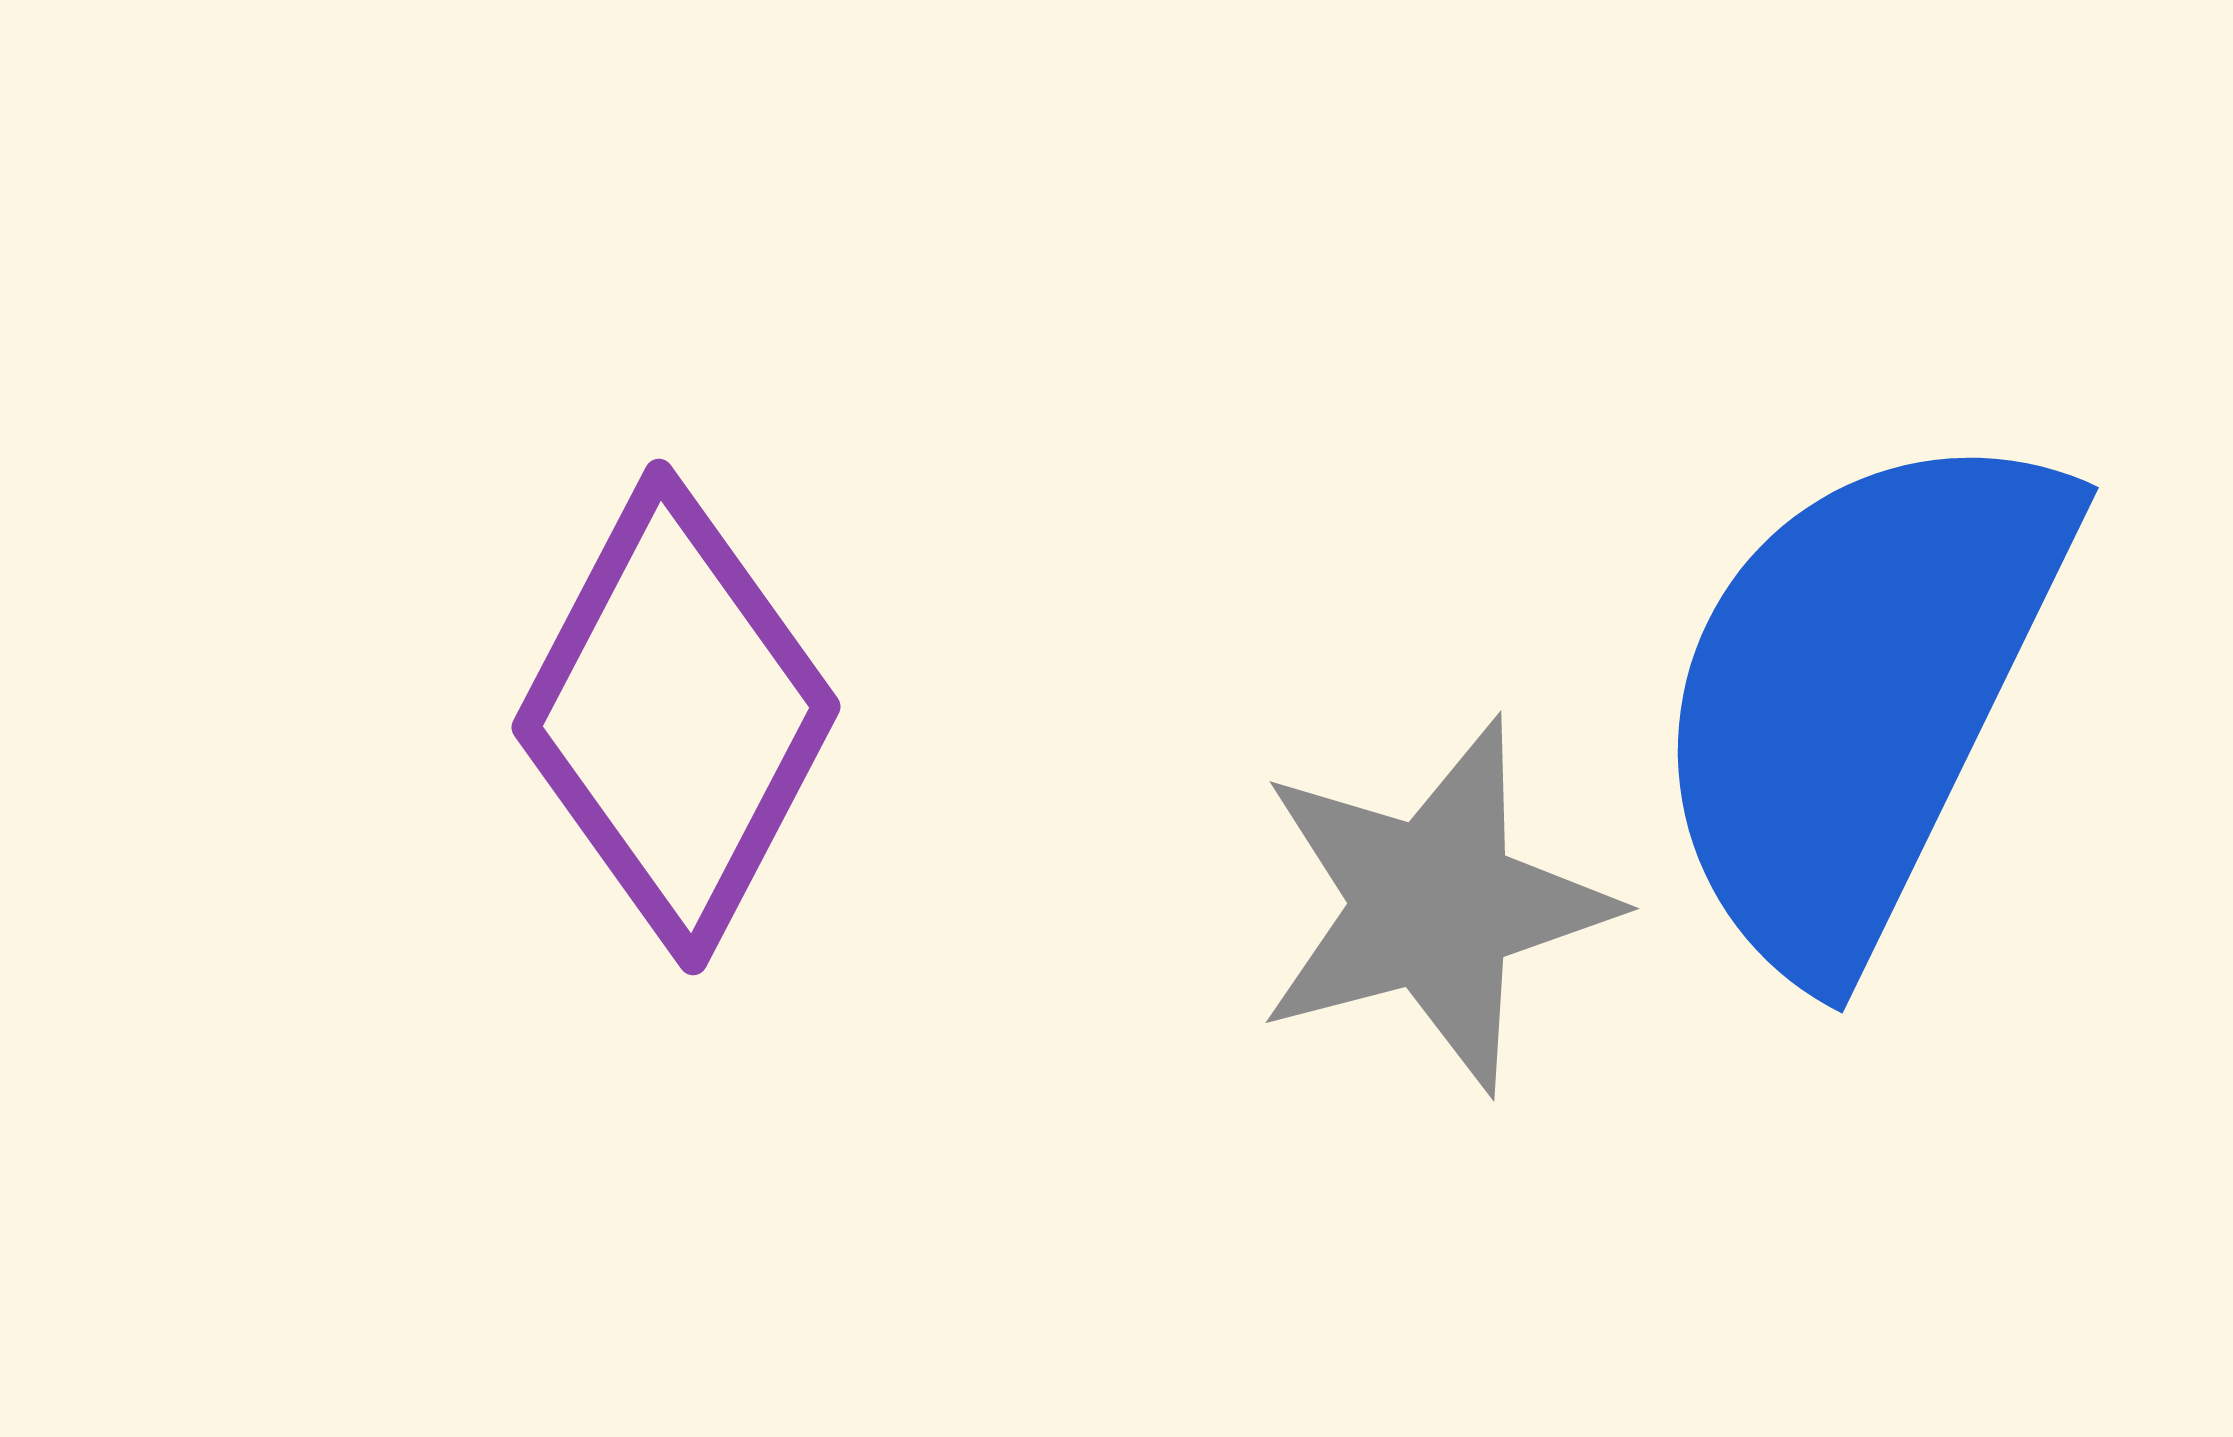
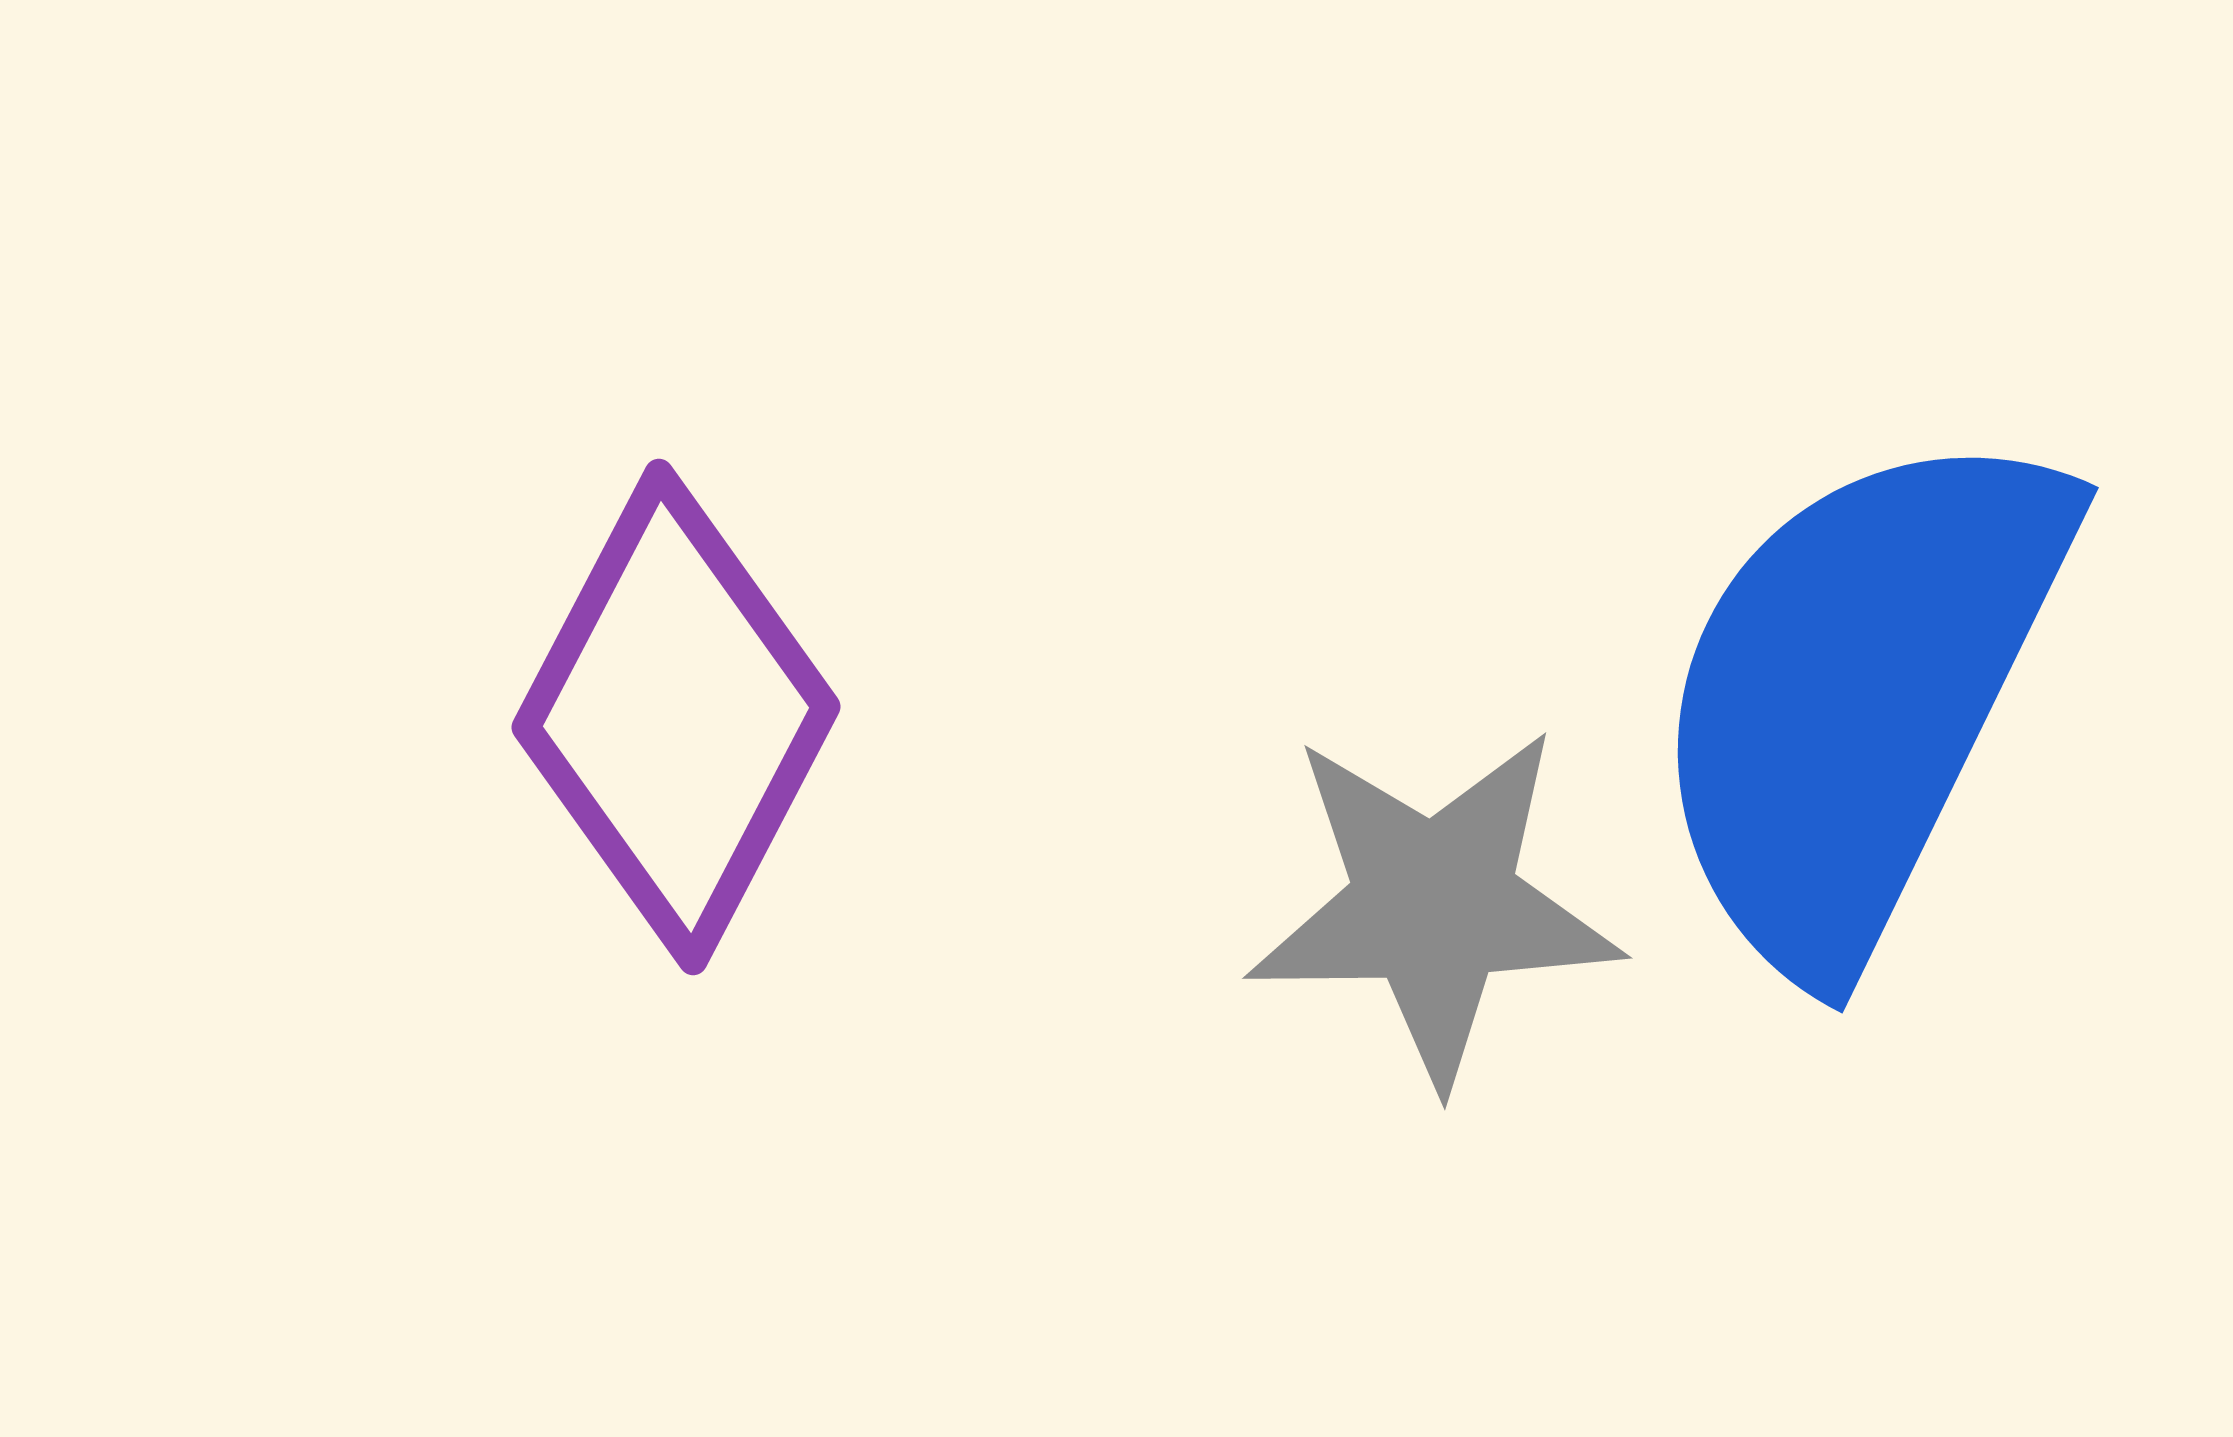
gray star: rotated 14 degrees clockwise
